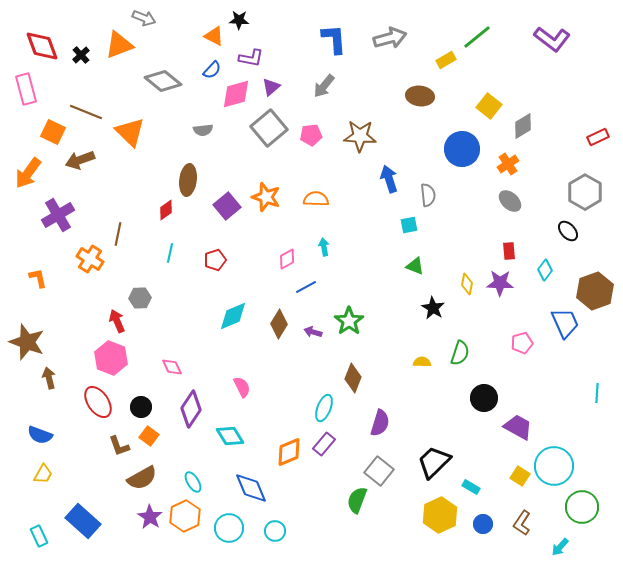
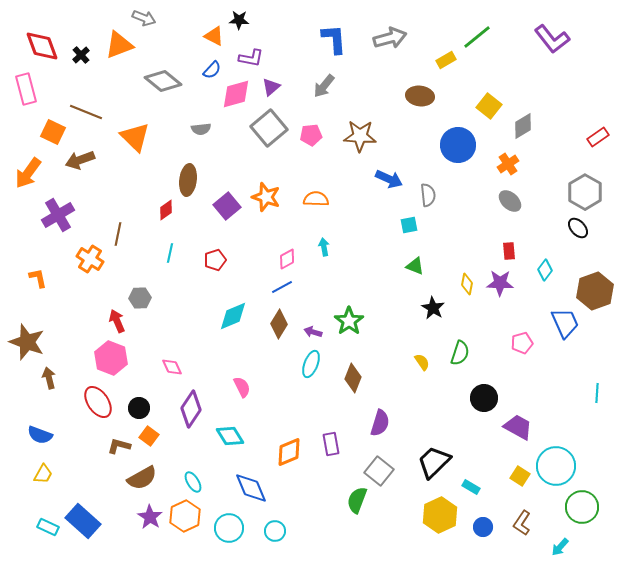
purple L-shape at (552, 39): rotated 15 degrees clockwise
gray semicircle at (203, 130): moved 2 px left, 1 px up
orange triangle at (130, 132): moved 5 px right, 5 px down
red rectangle at (598, 137): rotated 10 degrees counterclockwise
blue circle at (462, 149): moved 4 px left, 4 px up
blue arrow at (389, 179): rotated 132 degrees clockwise
black ellipse at (568, 231): moved 10 px right, 3 px up
blue line at (306, 287): moved 24 px left
yellow semicircle at (422, 362): rotated 54 degrees clockwise
black circle at (141, 407): moved 2 px left, 1 px down
cyan ellipse at (324, 408): moved 13 px left, 44 px up
purple rectangle at (324, 444): moved 7 px right; rotated 50 degrees counterclockwise
brown L-shape at (119, 446): rotated 125 degrees clockwise
cyan circle at (554, 466): moved 2 px right
blue circle at (483, 524): moved 3 px down
cyan rectangle at (39, 536): moved 9 px right, 9 px up; rotated 40 degrees counterclockwise
